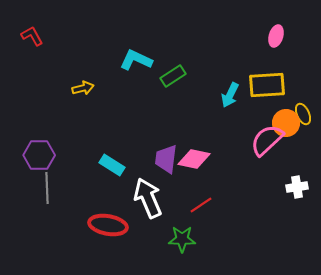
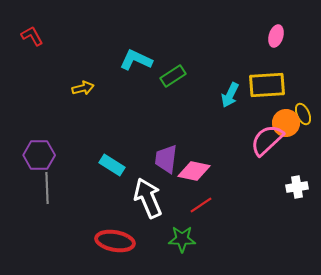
pink diamond: moved 12 px down
red ellipse: moved 7 px right, 16 px down
